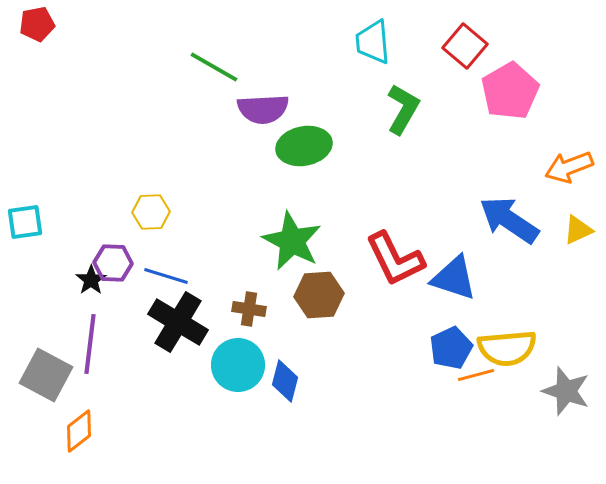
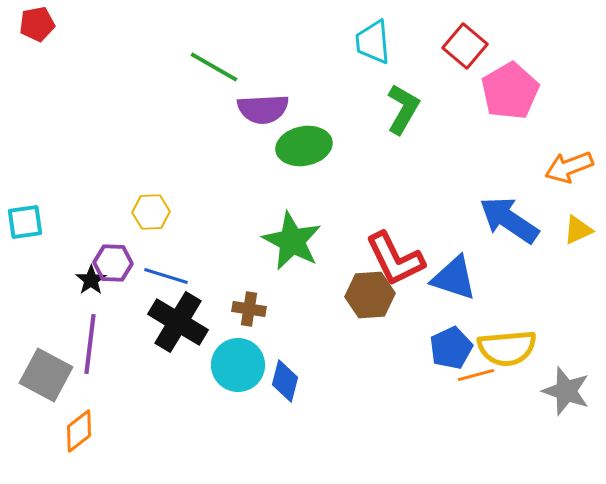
brown hexagon: moved 51 px right
